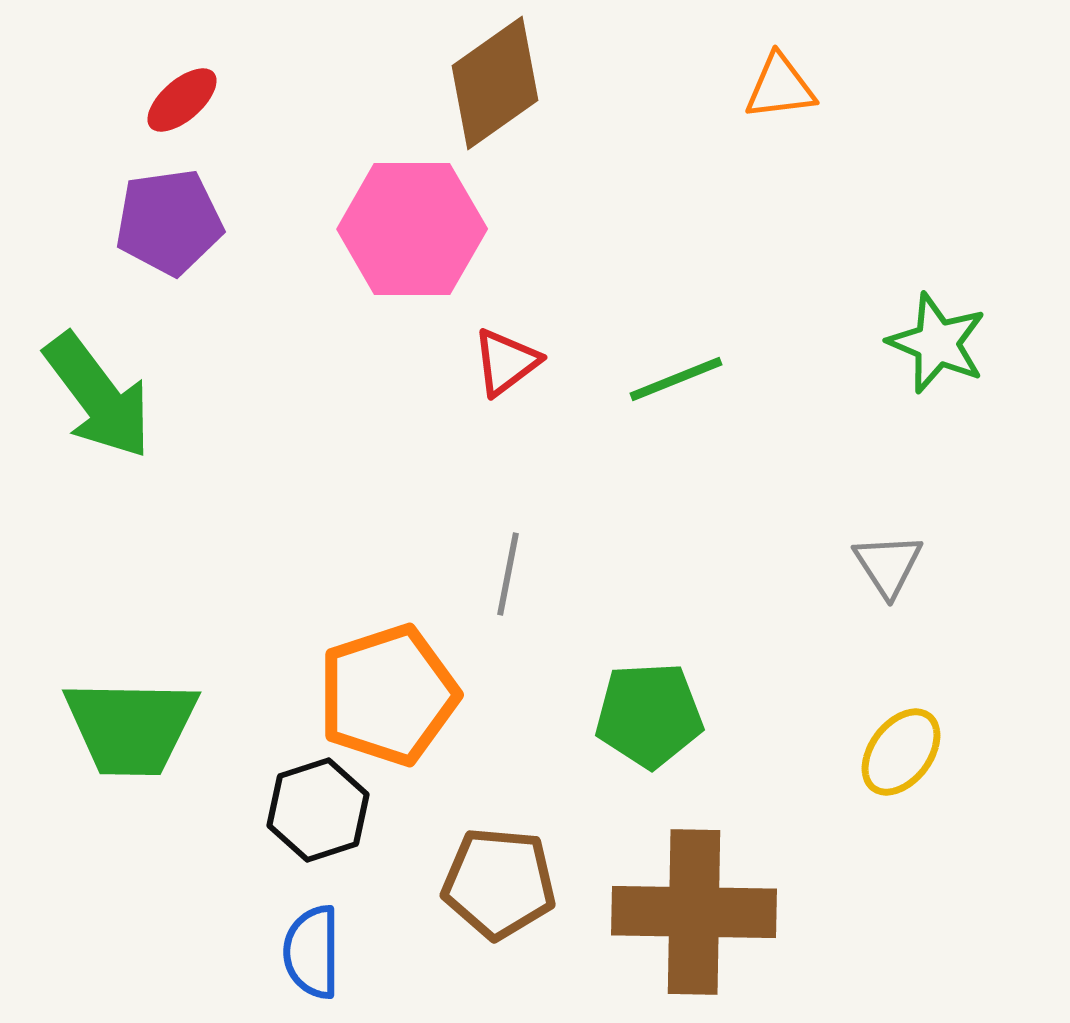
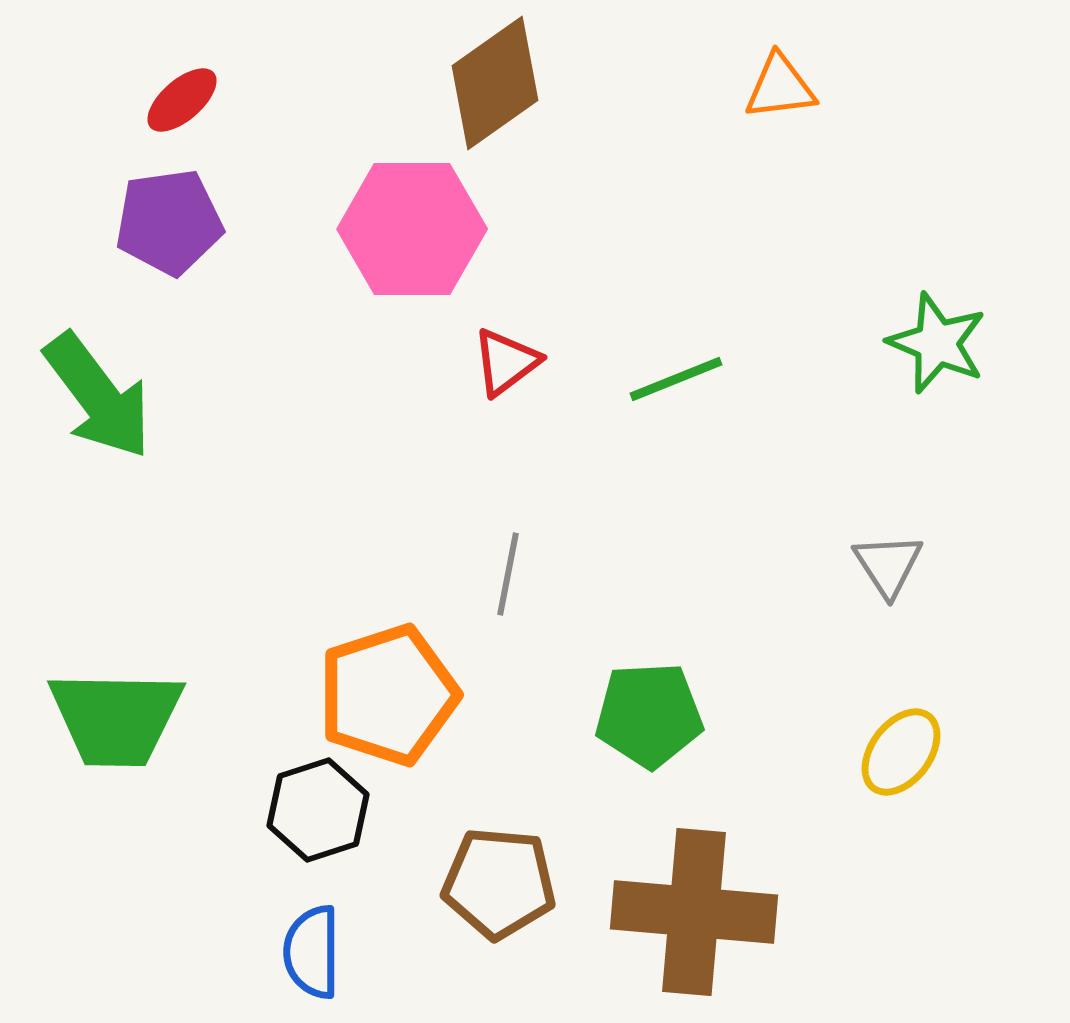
green trapezoid: moved 15 px left, 9 px up
brown cross: rotated 4 degrees clockwise
